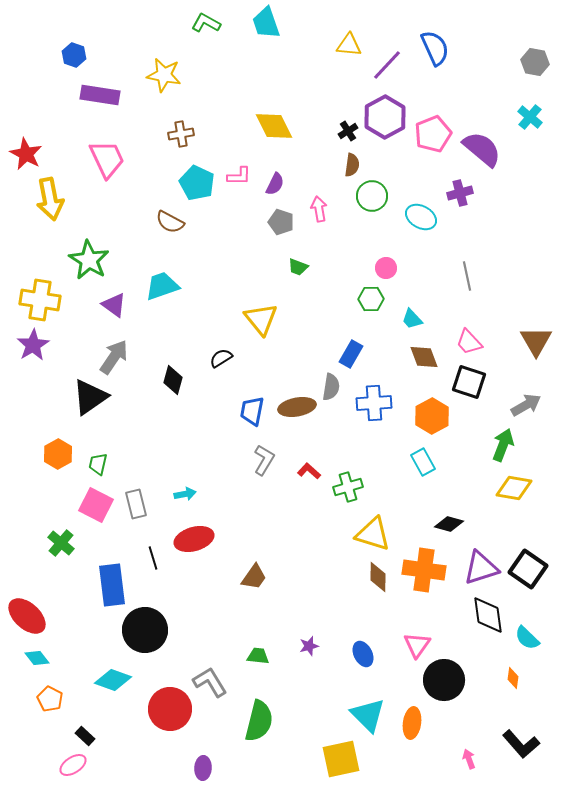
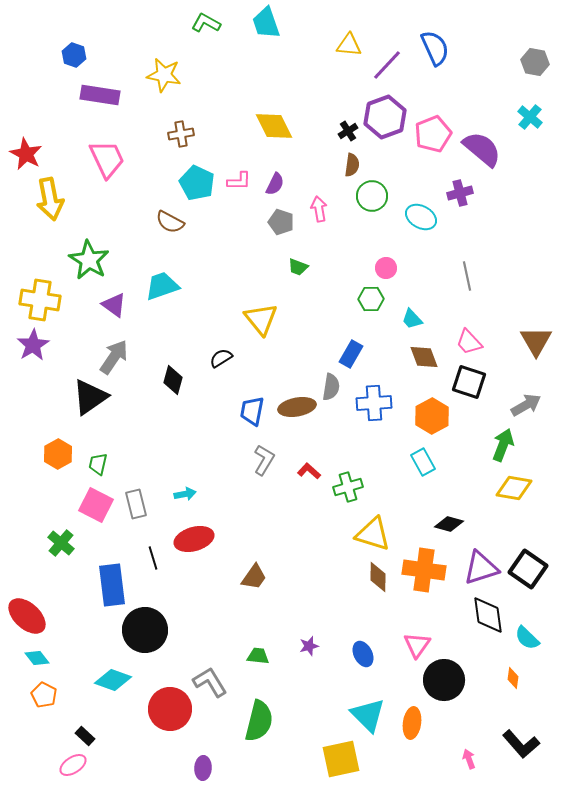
purple hexagon at (385, 117): rotated 9 degrees clockwise
pink L-shape at (239, 176): moved 5 px down
orange pentagon at (50, 699): moved 6 px left, 4 px up
